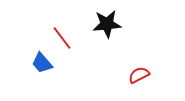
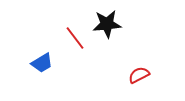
red line: moved 13 px right
blue trapezoid: rotated 80 degrees counterclockwise
